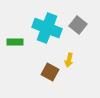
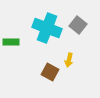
green rectangle: moved 4 px left
